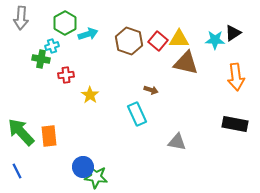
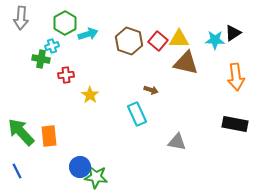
blue circle: moved 3 px left
